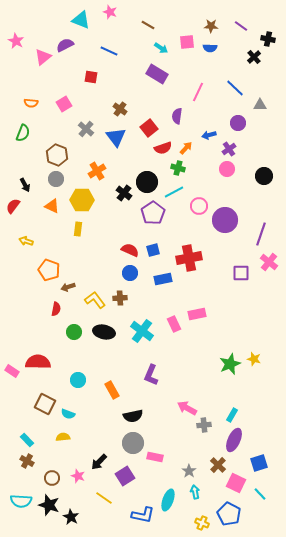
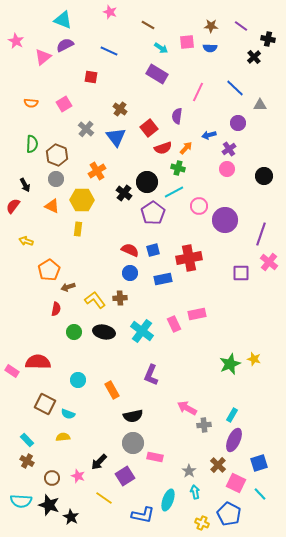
cyan triangle at (81, 20): moved 18 px left
green semicircle at (23, 133): moved 9 px right, 11 px down; rotated 18 degrees counterclockwise
orange pentagon at (49, 270): rotated 20 degrees clockwise
